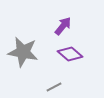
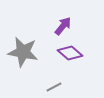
purple diamond: moved 1 px up
